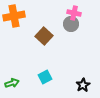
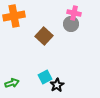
black star: moved 26 px left
